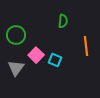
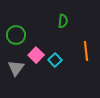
orange line: moved 5 px down
cyan square: rotated 24 degrees clockwise
